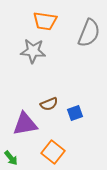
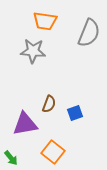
brown semicircle: rotated 48 degrees counterclockwise
